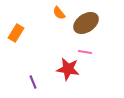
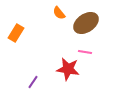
purple line: rotated 56 degrees clockwise
